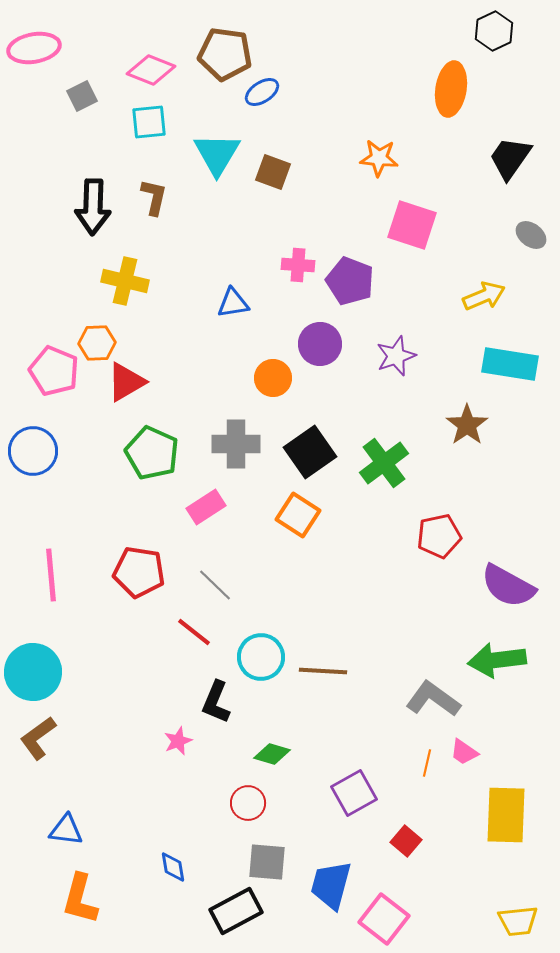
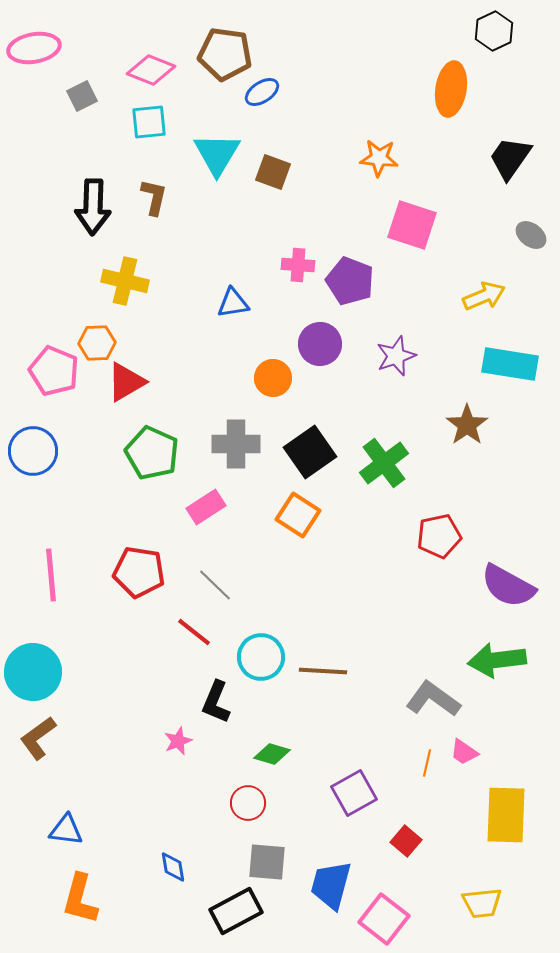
yellow trapezoid at (518, 921): moved 36 px left, 18 px up
